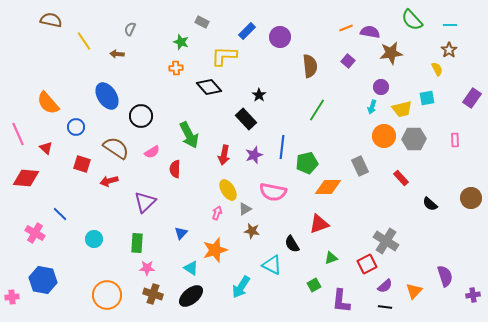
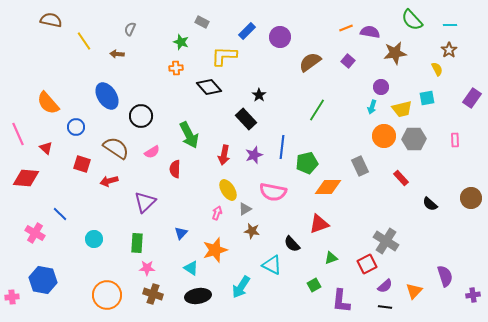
brown star at (391, 53): moved 4 px right
brown semicircle at (310, 66): moved 4 px up; rotated 120 degrees counterclockwise
black semicircle at (292, 244): rotated 12 degrees counterclockwise
black ellipse at (191, 296): moved 7 px right; rotated 30 degrees clockwise
